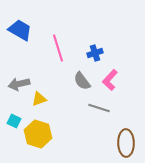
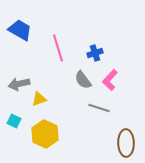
gray semicircle: moved 1 px right, 1 px up
yellow hexagon: moved 7 px right; rotated 8 degrees clockwise
